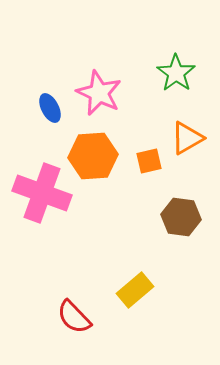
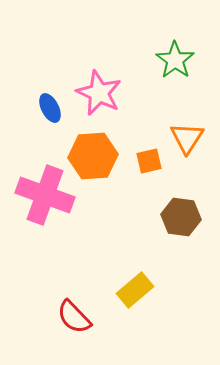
green star: moved 1 px left, 13 px up
orange triangle: rotated 27 degrees counterclockwise
pink cross: moved 3 px right, 2 px down
